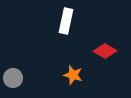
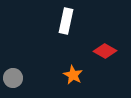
orange star: rotated 12 degrees clockwise
